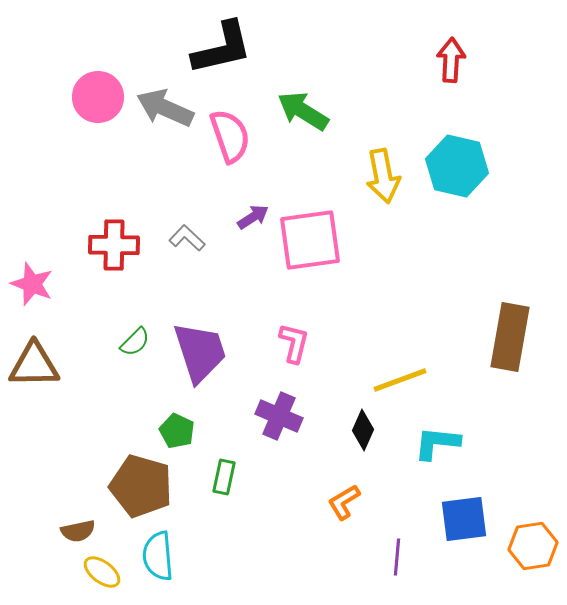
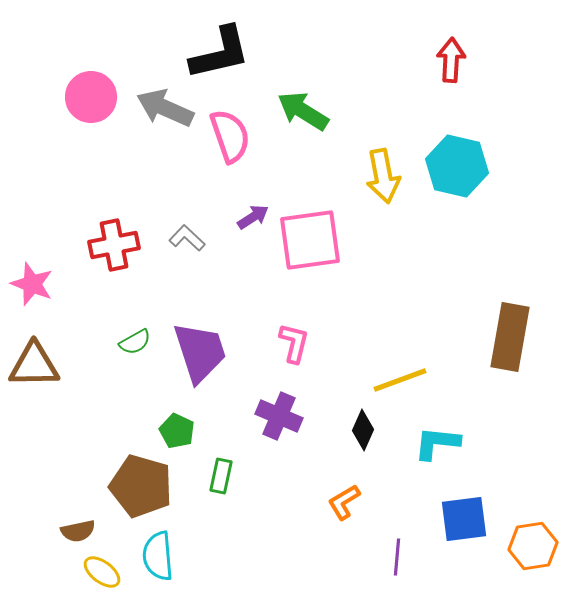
black L-shape: moved 2 px left, 5 px down
pink circle: moved 7 px left
red cross: rotated 12 degrees counterclockwise
green semicircle: rotated 16 degrees clockwise
green rectangle: moved 3 px left, 1 px up
